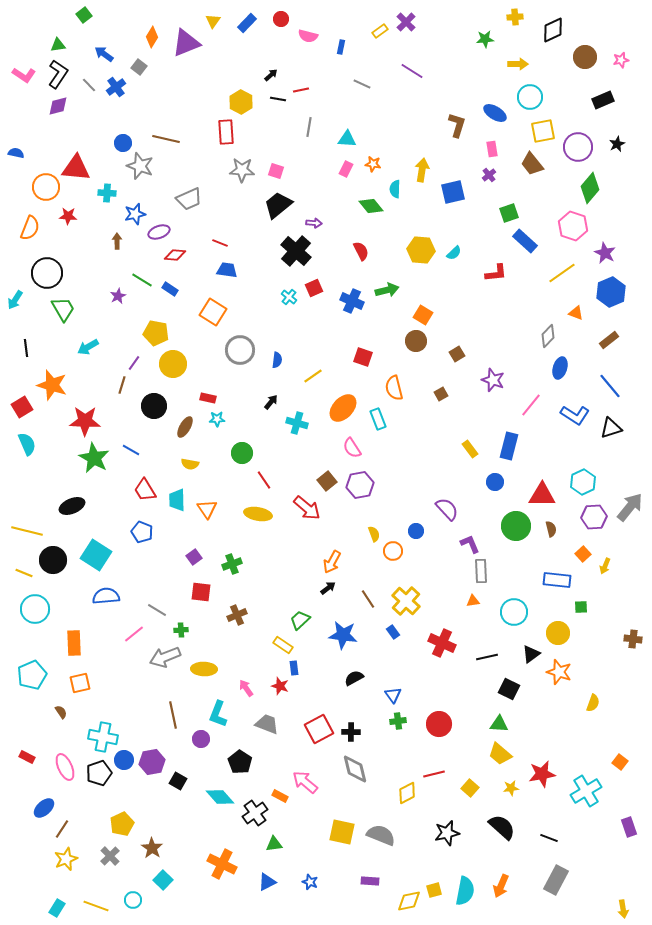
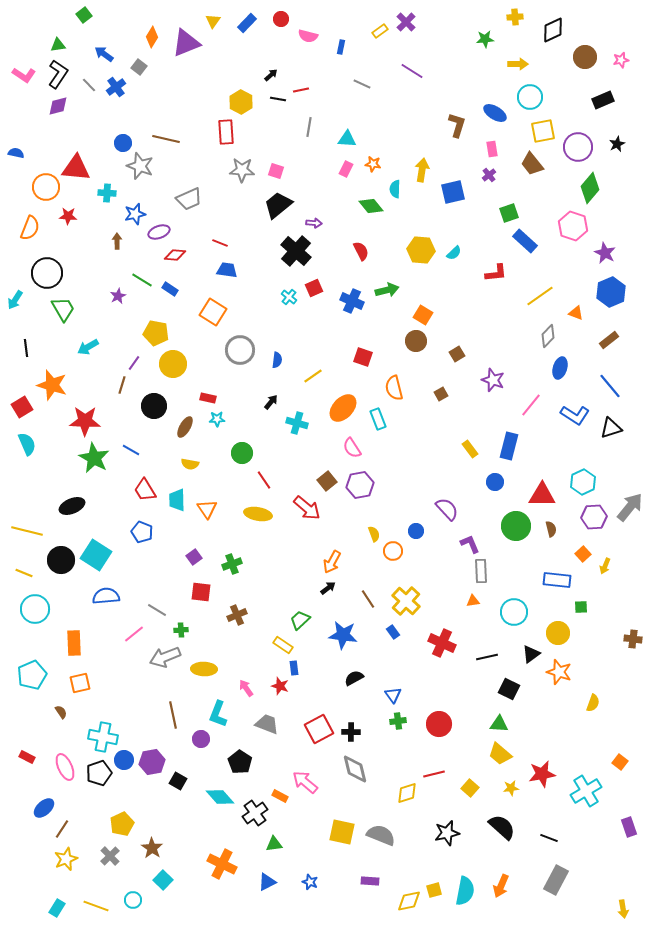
yellow line at (562, 273): moved 22 px left, 23 px down
black circle at (53, 560): moved 8 px right
yellow diamond at (407, 793): rotated 10 degrees clockwise
